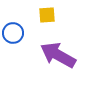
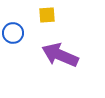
purple arrow: moved 2 px right; rotated 6 degrees counterclockwise
